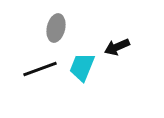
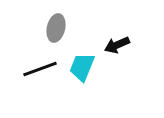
black arrow: moved 2 px up
